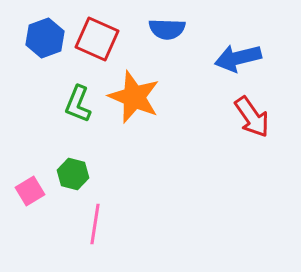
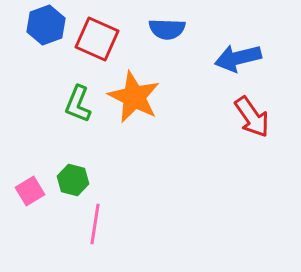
blue hexagon: moved 1 px right, 13 px up
orange star: rotated 4 degrees clockwise
green hexagon: moved 6 px down
